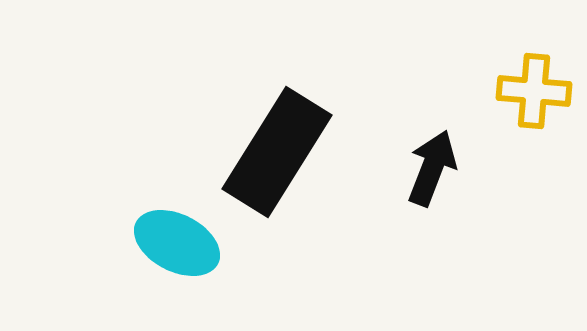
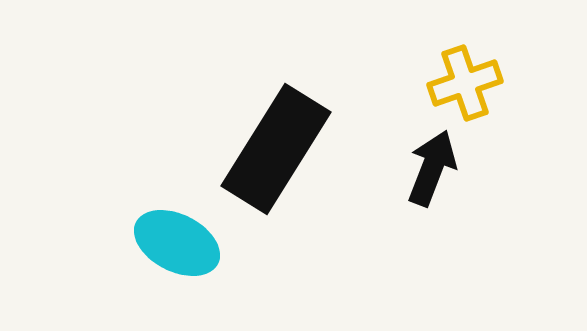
yellow cross: moved 69 px left, 8 px up; rotated 24 degrees counterclockwise
black rectangle: moved 1 px left, 3 px up
